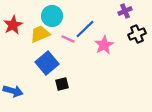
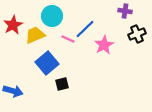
purple cross: rotated 32 degrees clockwise
yellow trapezoid: moved 5 px left, 1 px down
